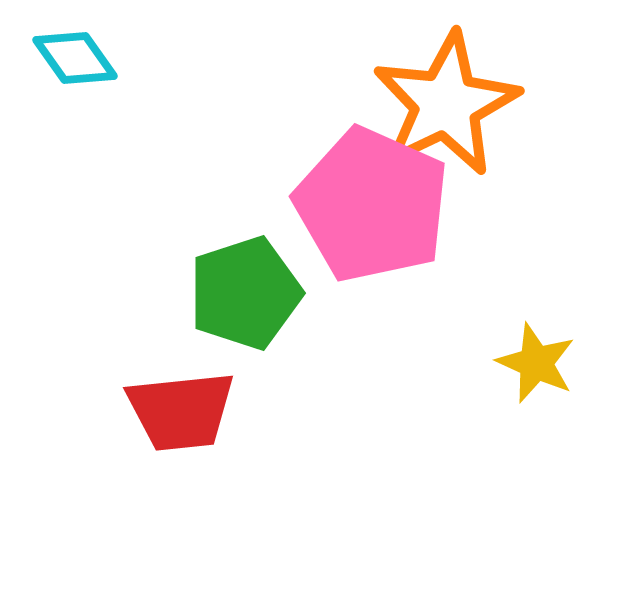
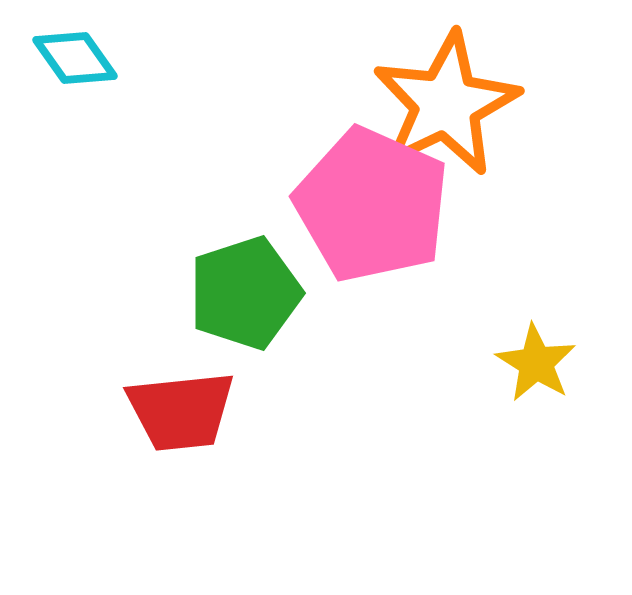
yellow star: rotated 8 degrees clockwise
